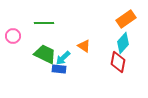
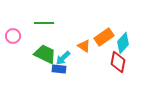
orange rectangle: moved 22 px left, 18 px down
